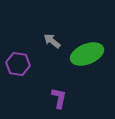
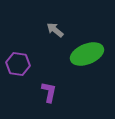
gray arrow: moved 3 px right, 11 px up
purple L-shape: moved 10 px left, 6 px up
